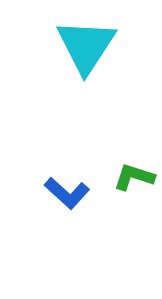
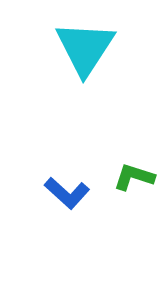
cyan triangle: moved 1 px left, 2 px down
